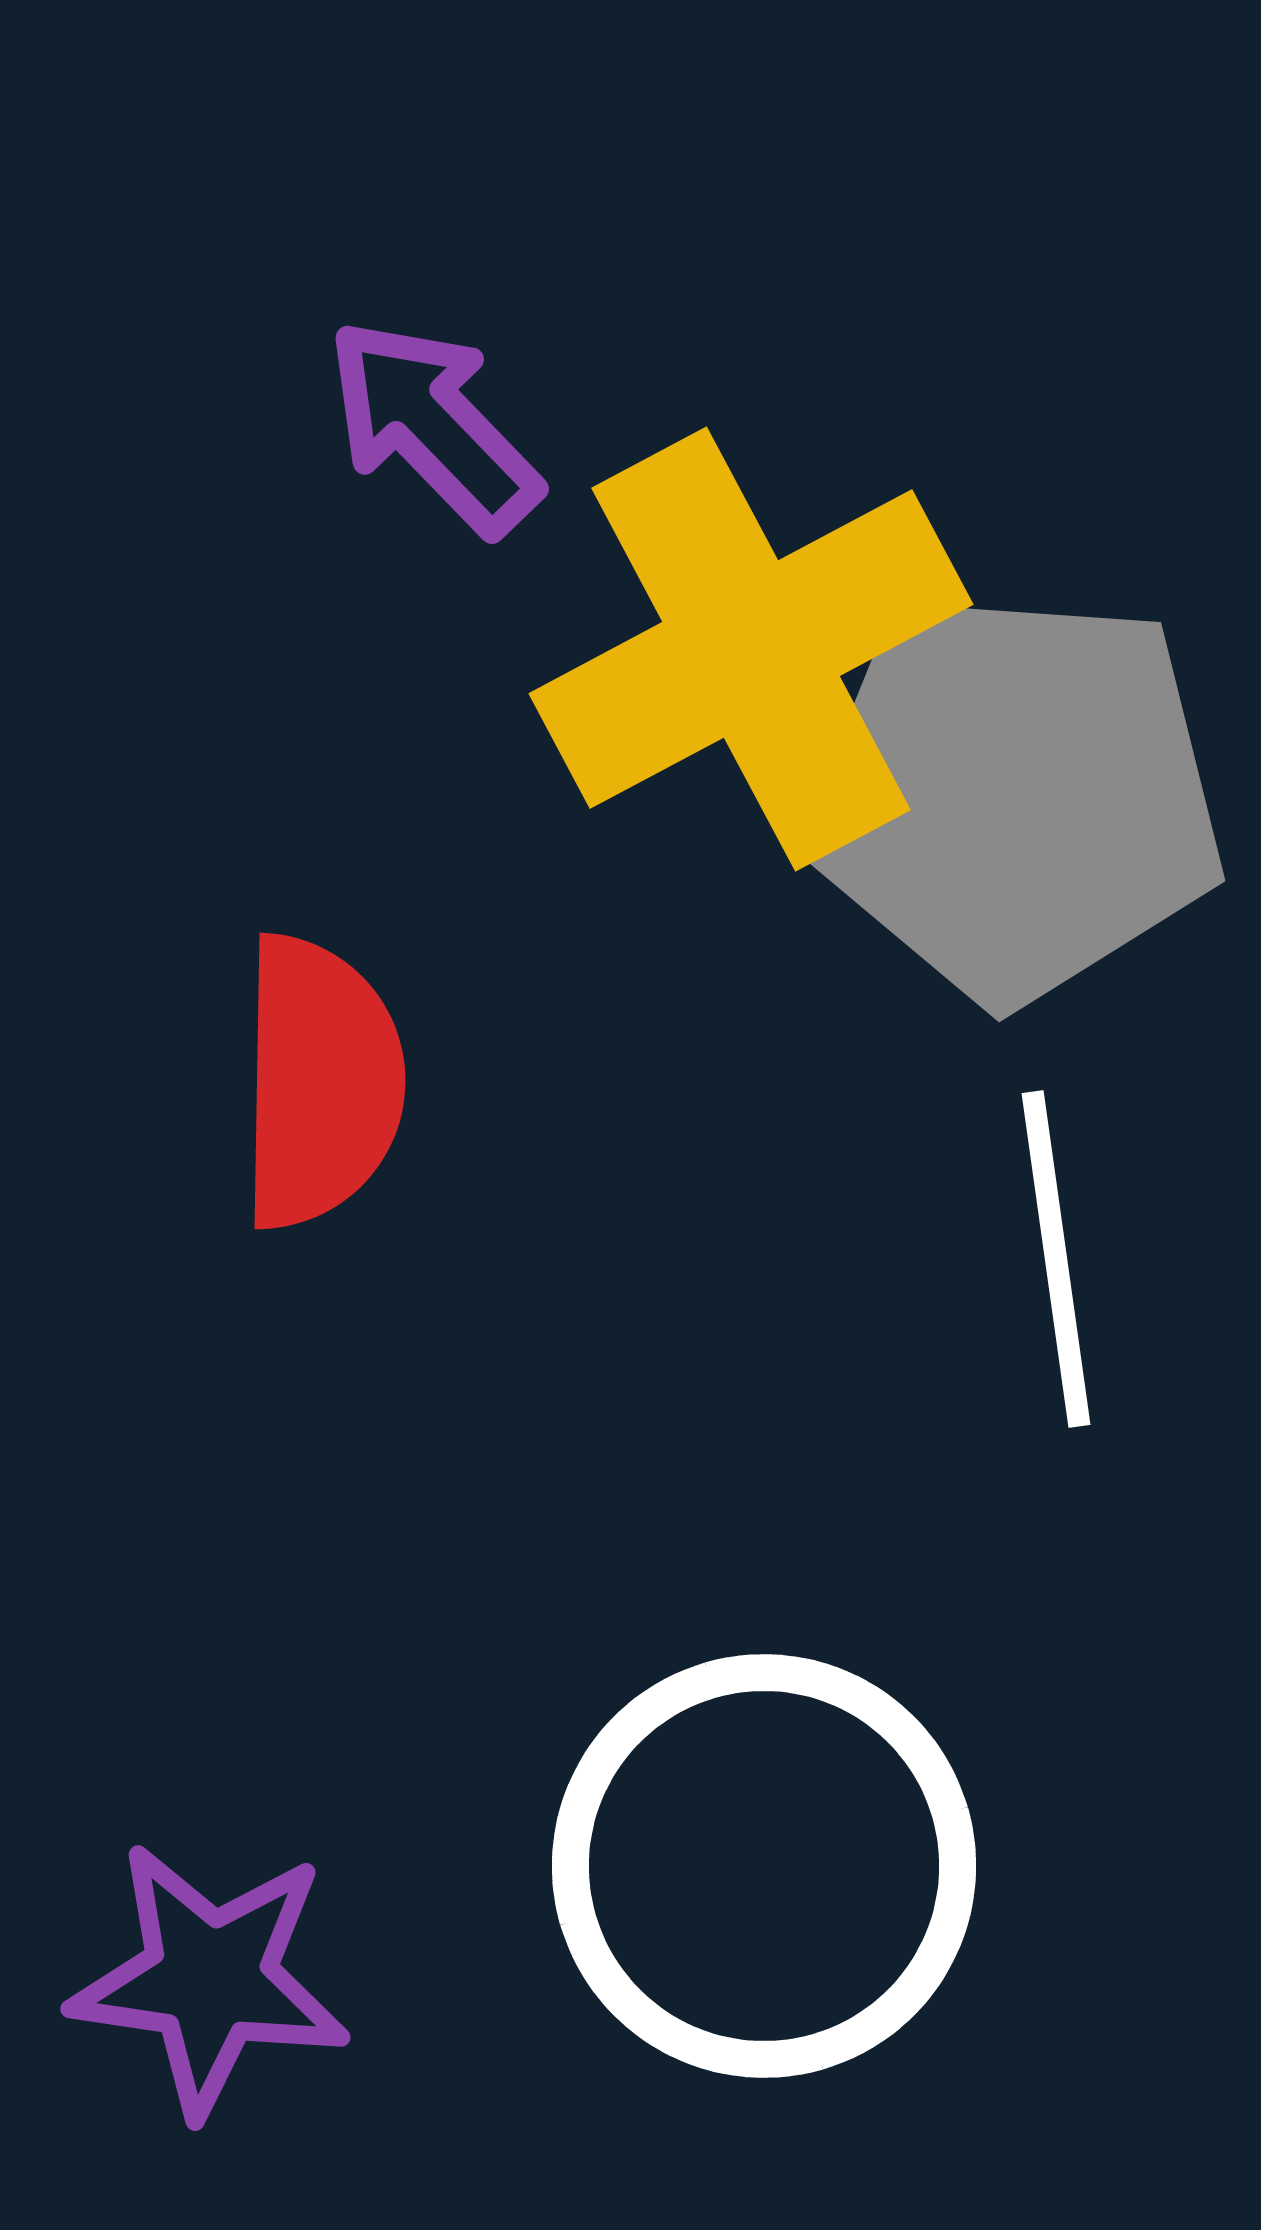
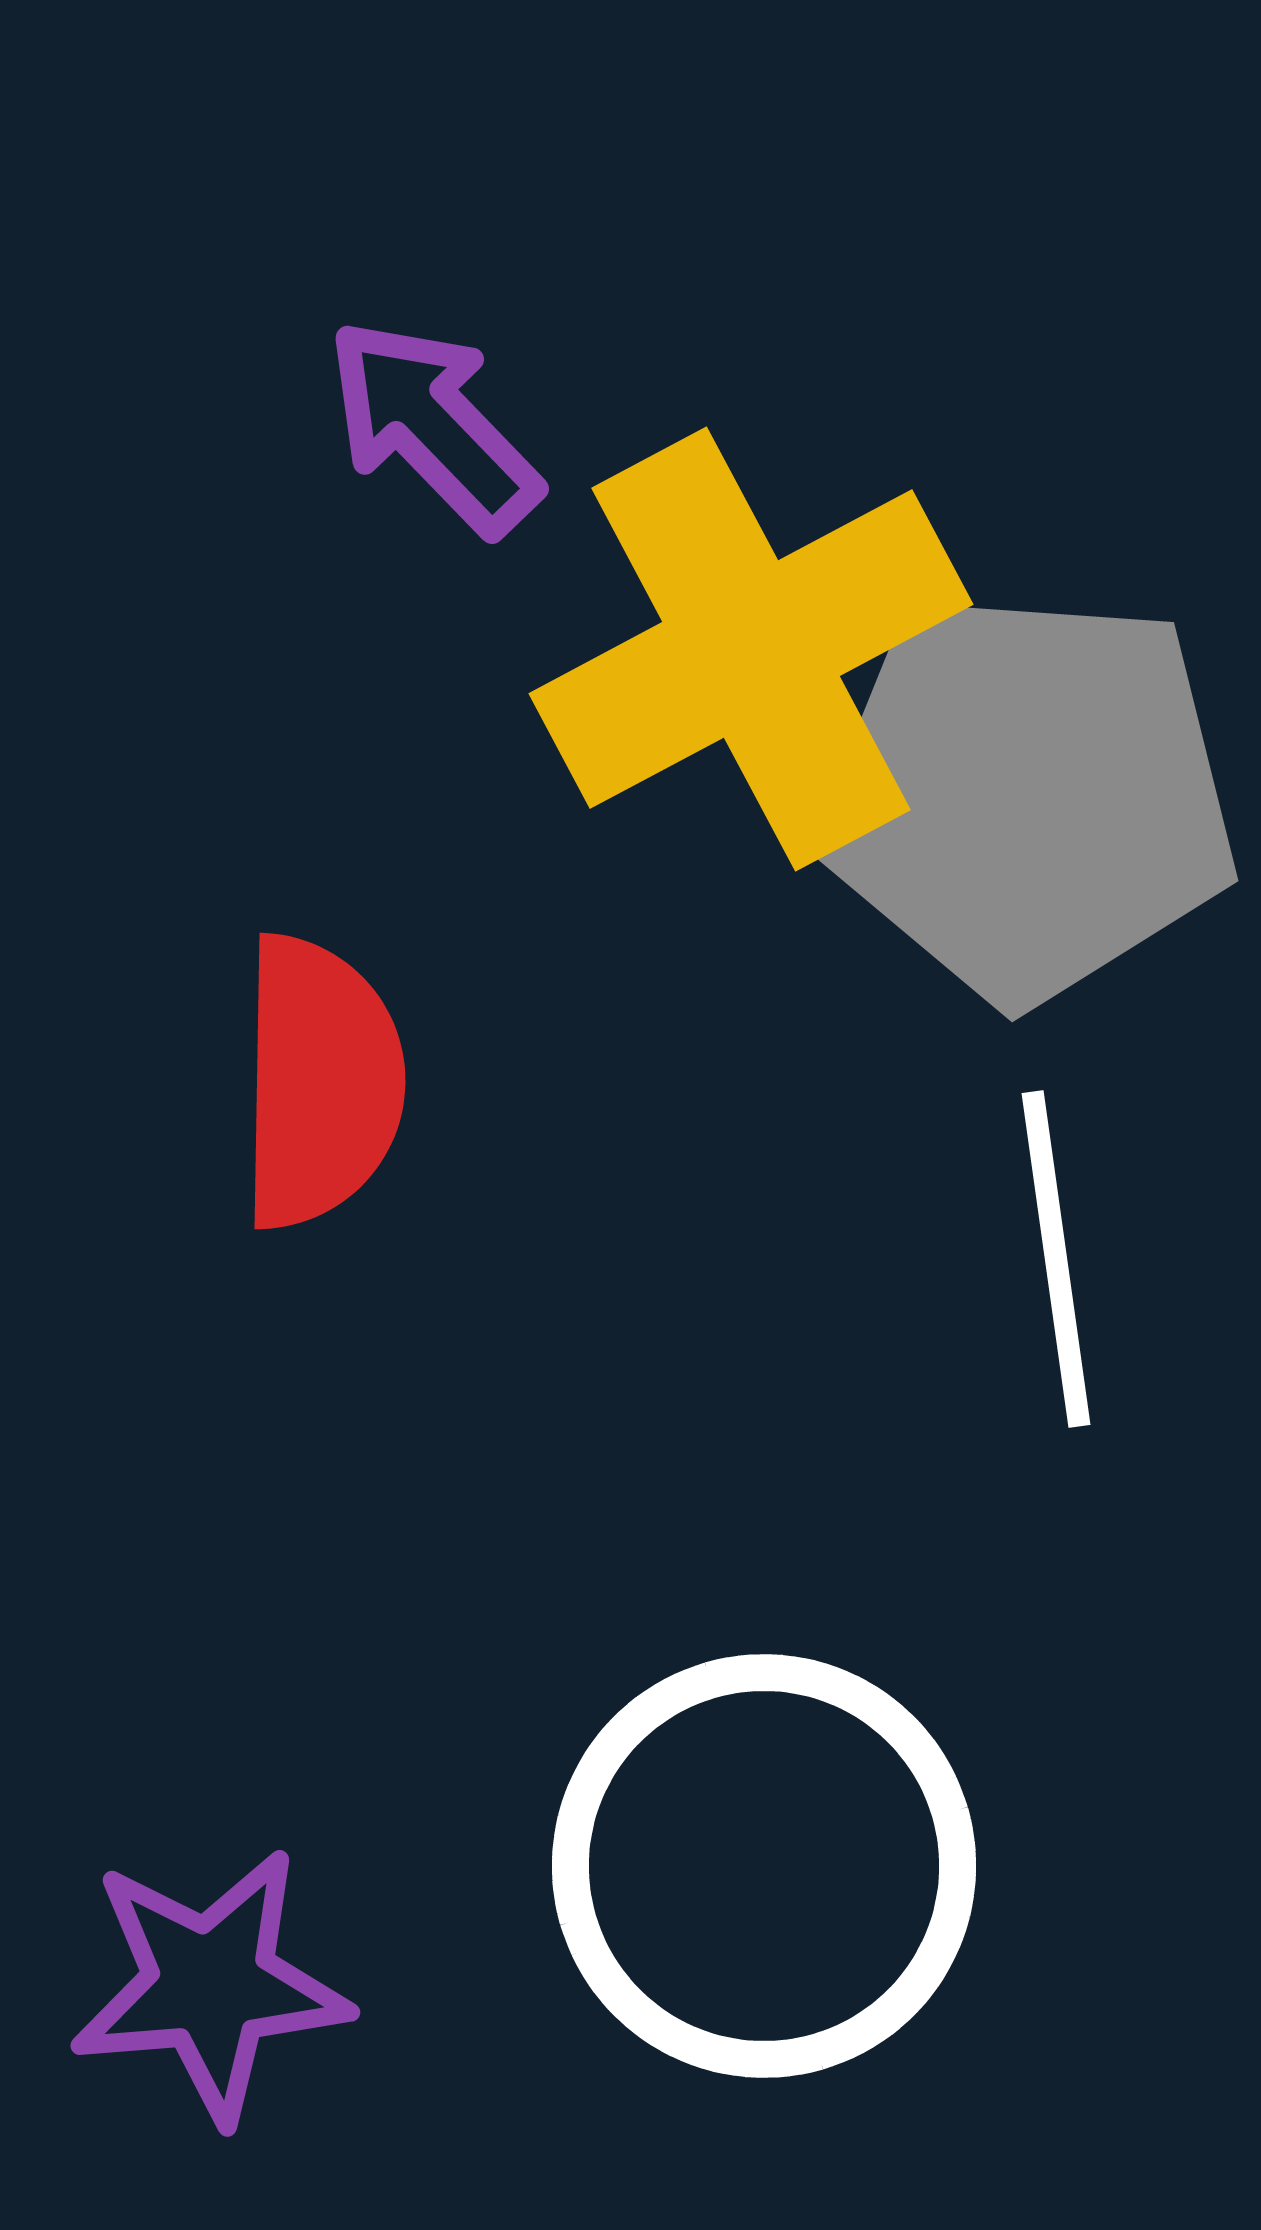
gray pentagon: moved 13 px right
purple star: moved 6 px down; rotated 13 degrees counterclockwise
